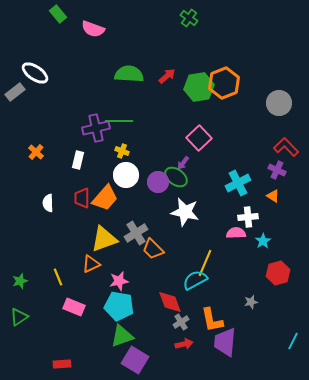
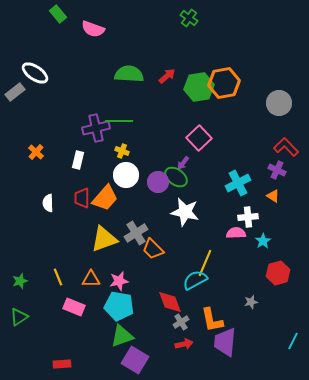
orange hexagon at (224, 83): rotated 12 degrees clockwise
orange triangle at (91, 264): moved 15 px down; rotated 24 degrees clockwise
